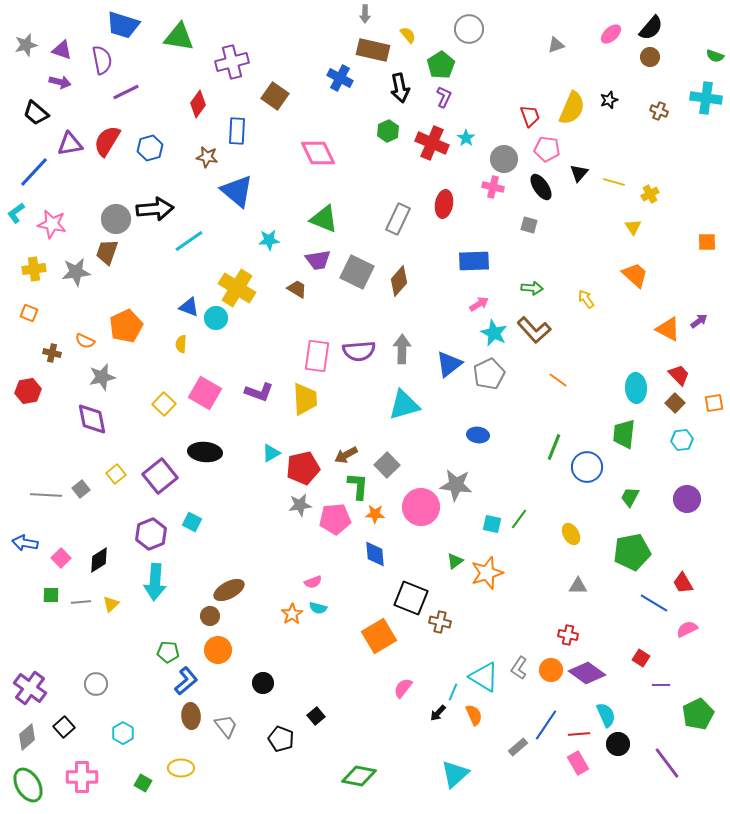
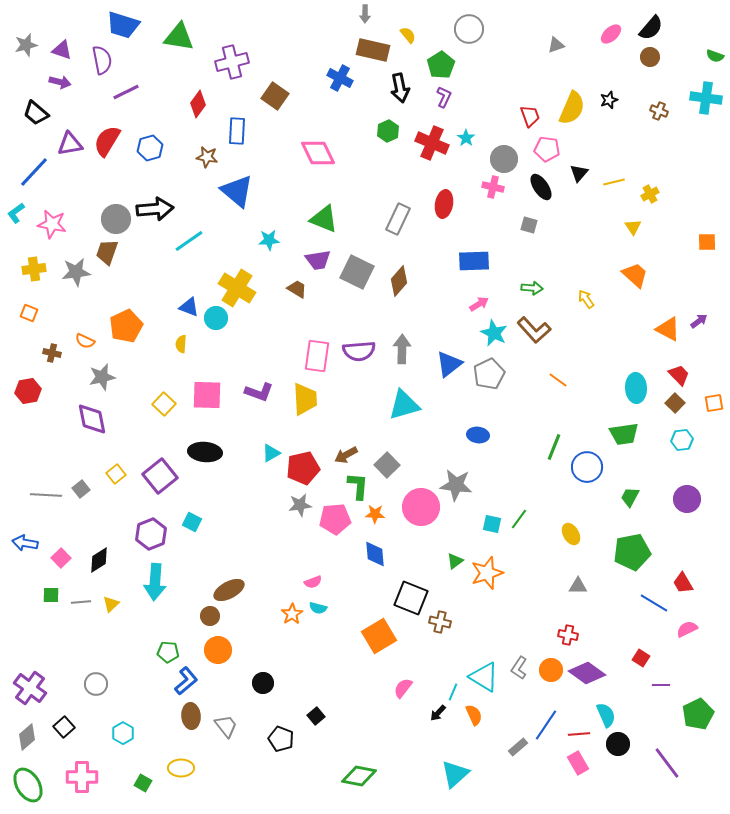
yellow line at (614, 182): rotated 30 degrees counterclockwise
pink square at (205, 393): moved 2 px right, 2 px down; rotated 28 degrees counterclockwise
green trapezoid at (624, 434): rotated 104 degrees counterclockwise
